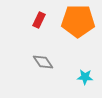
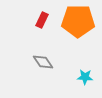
red rectangle: moved 3 px right
